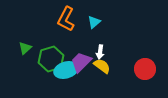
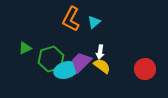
orange L-shape: moved 5 px right
green triangle: rotated 16 degrees clockwise
